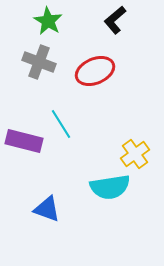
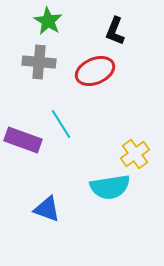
black L-shape: moved 11 px down; rotated 28 degrees counterclockwise
gray cross: rotated 16 degrees counterclockwise
purple rectangle: moved 1 px left, 1 px up; rotated 6 degrees clockwise
